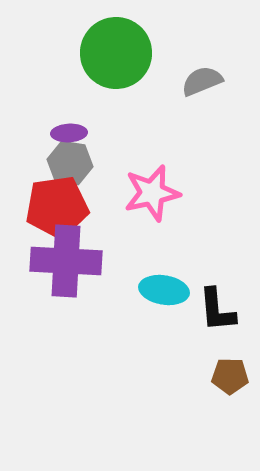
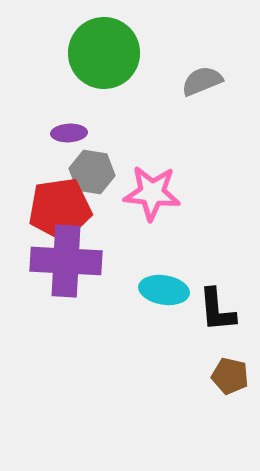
green circle: moved 12 px left
gray hexagon: moved 22 px right, 9 px down
pink star: rotated 18 degrees clockwise
red pentagon: moved 3 px right, 2 px down
brown pentagon: rotated 12 degrees clockwise
